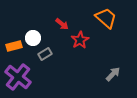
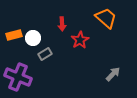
red arrow: rotated 48 degrees clockwise
orange rectangle: moved 11 px up
purple cross: rotated 16 degrees counterclockwise
